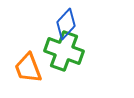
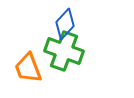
blue diamond: moved 1 px left
